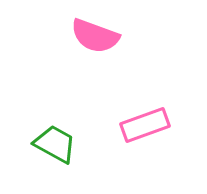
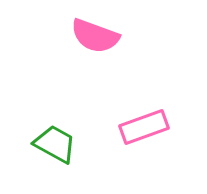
pink rectangle: moved 1 px left, 2 px down
